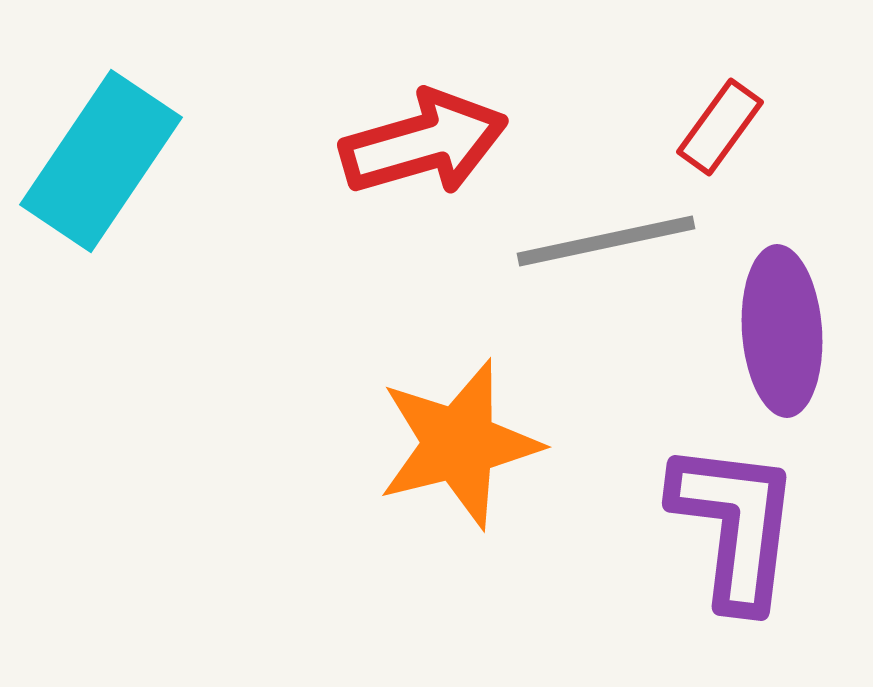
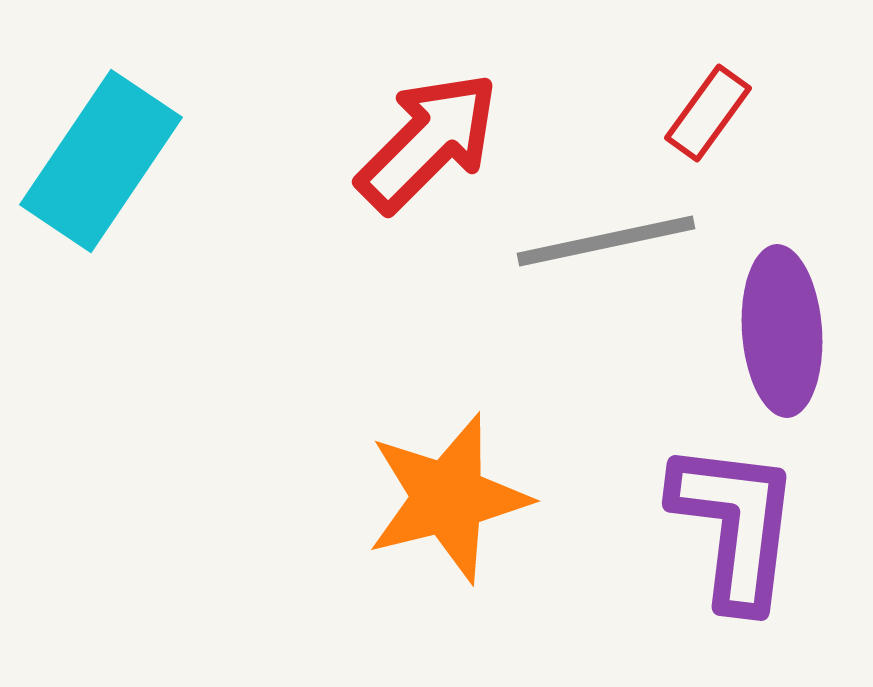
red rectangle: moved 12 px left, 14 px up
red arrow: moved 4 px right, 1 px up; rotated 29 degrees counterclockwise
orange star: moved 11 px left, 54 px down
